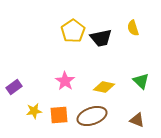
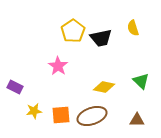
pink star: moved 7 px left, 15 px up
purple rectangle: moved 1 px right; rotated 63 degrees clockwise
orange square: moved 2 px right
brown triangle: rotated 21 degrees counterclockwise
